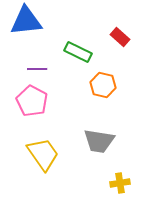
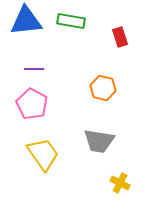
red rectangle: rotated 30 degrees clockwise
green rectangle: moved 7 px left, 31 px up; rotated 16 degrees counterclockwise
purple line: moved 3 px left
orange hexagon: moved 3 px down
pink pentagon: moved 3 px down
yellow cross: rotated 36 degrees clockwise
